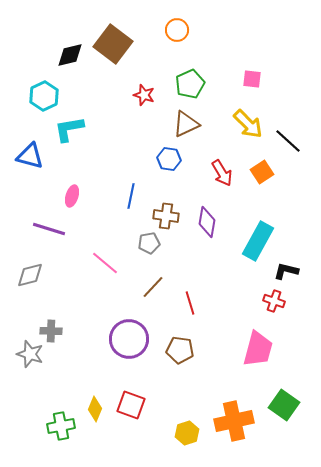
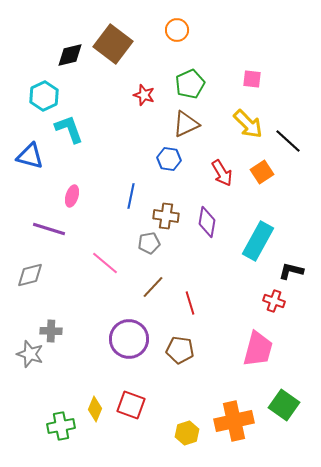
cyan L-shape: rotated 80 degrees clockwise
black L-shape: moved 5 px right
